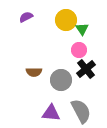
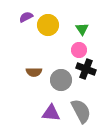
yellow circle: moved 18 px left, 5 px down
black cross: rotated 30 degrees counterclockwise
